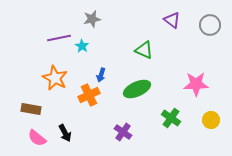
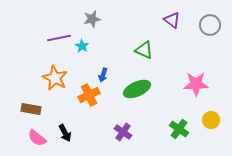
blue arrow: moved 2 px right
green cross: moved 8 px right, 11 px down
